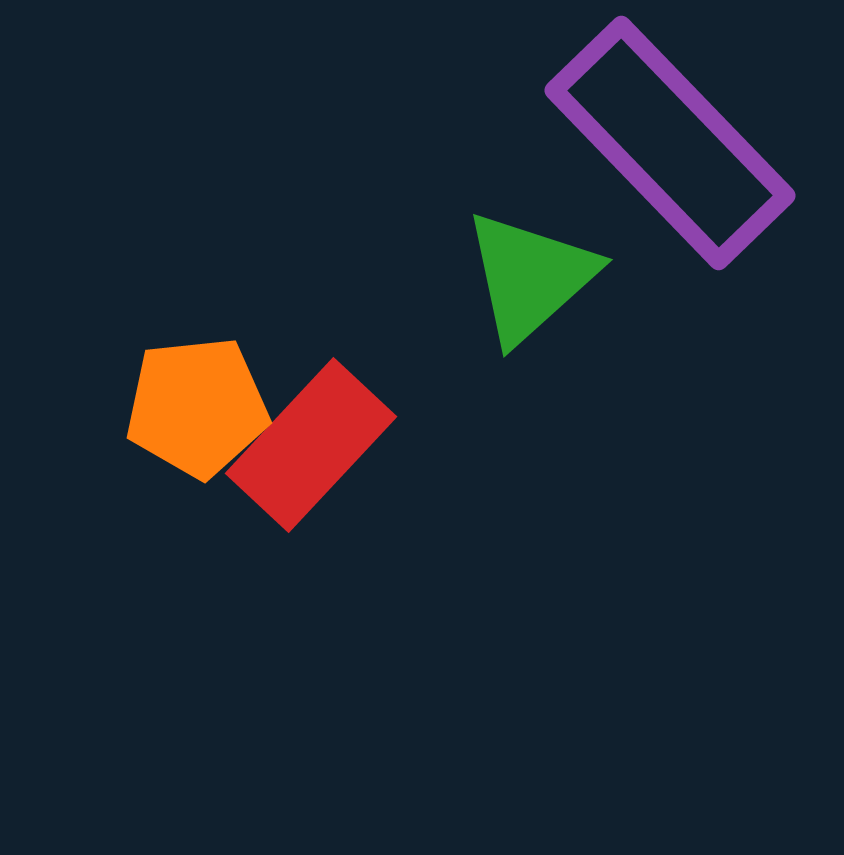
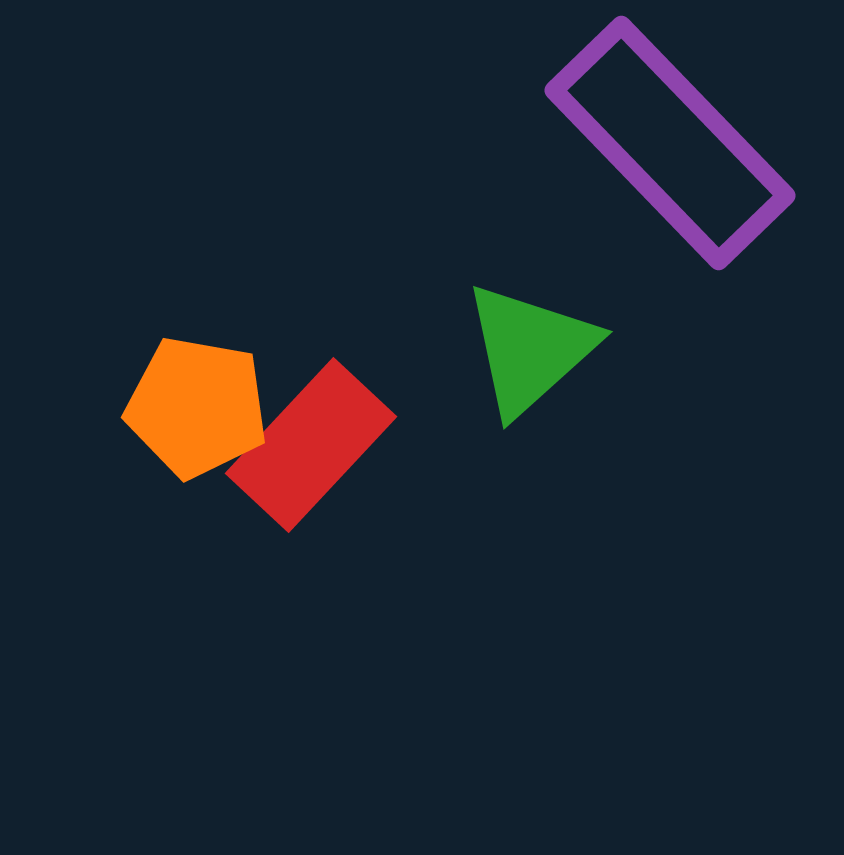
green triangle: moved 72 px down
orange pentagon: rotated 16 degrees clockwise
